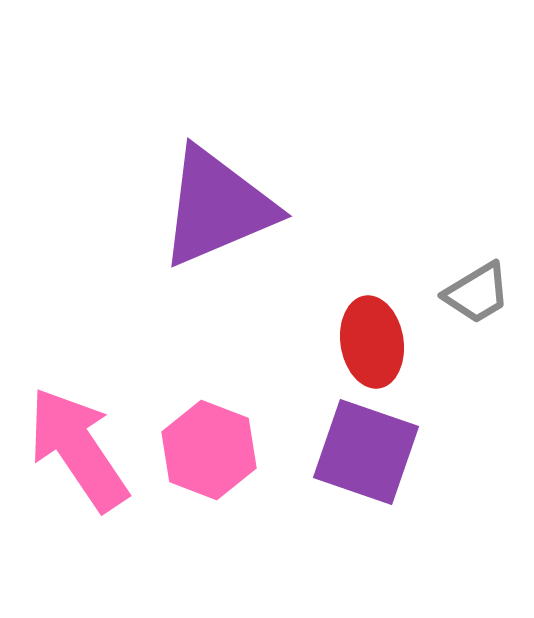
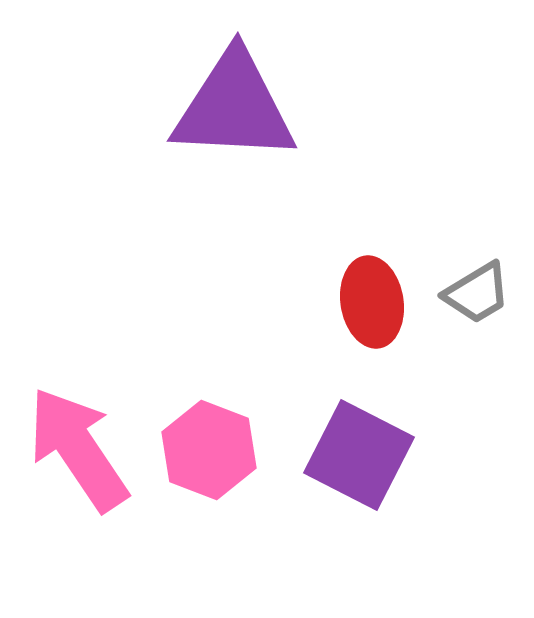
purple triangle: moved 17 px right, 100 px up; rotated 26 degrees clockwise
red ellipse: moved 40 px up
purple square: moved 7 px left, 3 px down; rotated 8 degrees clockwise
